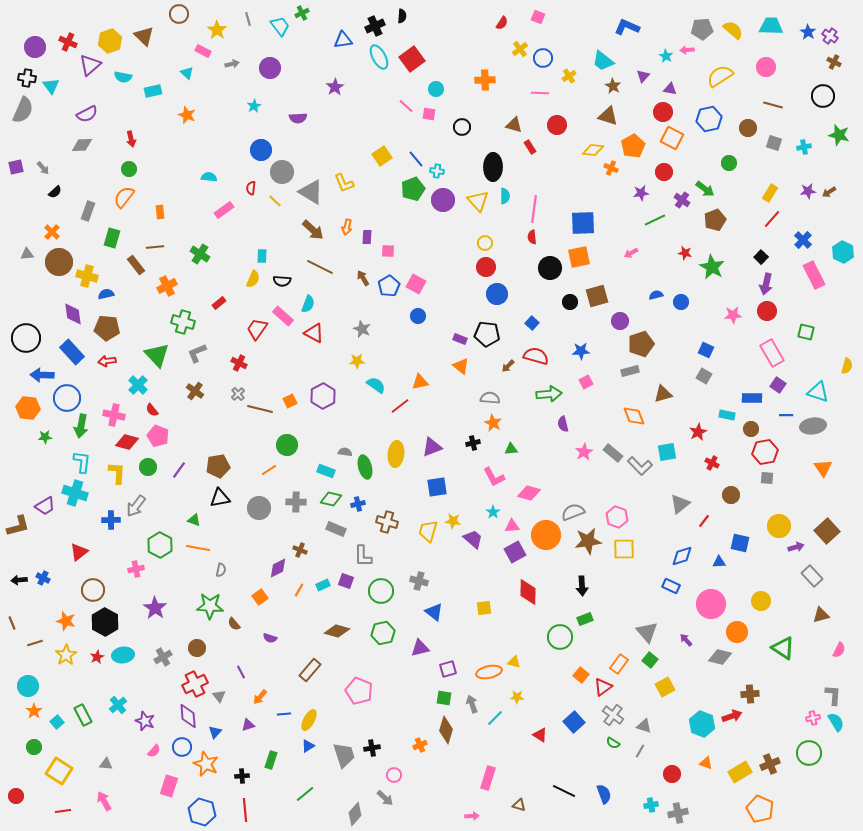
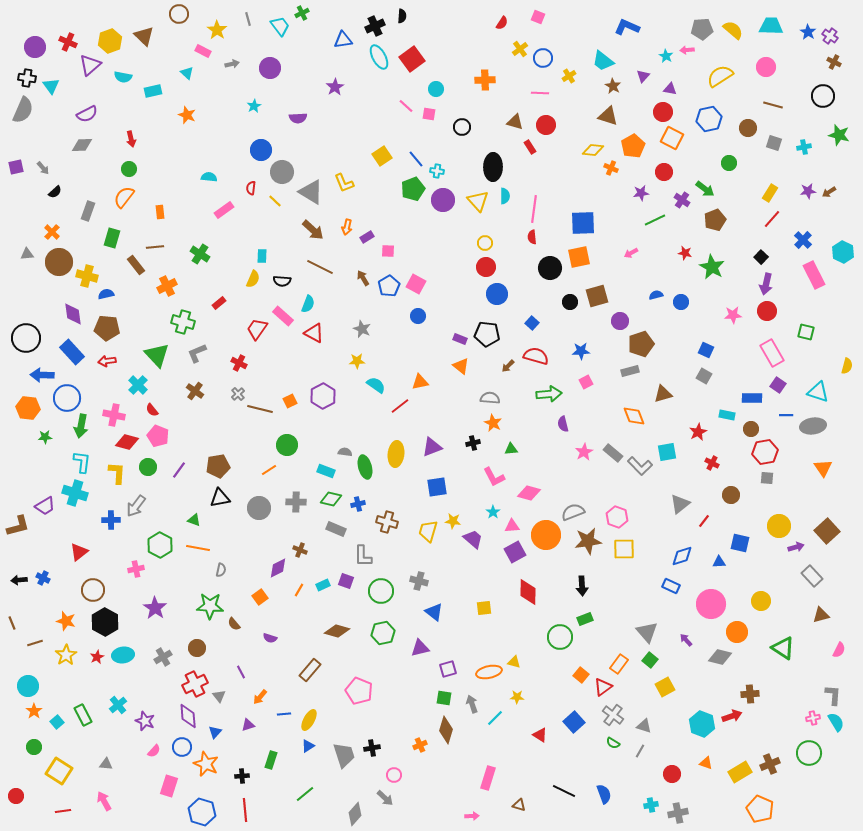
brown triangle at (514, 125): moved 1 px right, 3 px up
red circle at (557, 125): moved 11 px left
purple rectangle at (367, 237): rotated 56 degrees clockwise
